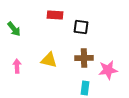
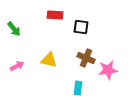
brown cross: moved 2 px right; rotated 24 degrees clockwise
pink arrow: rotated 64 degrees clockwise
cyan rectangle: moved 7 px left
